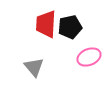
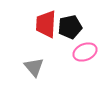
pink ellipse: moved 4 px left, 5 px up
